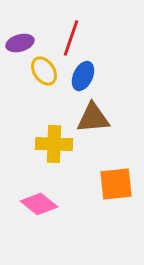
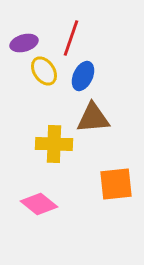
purple ellipse: moved 4 px right
